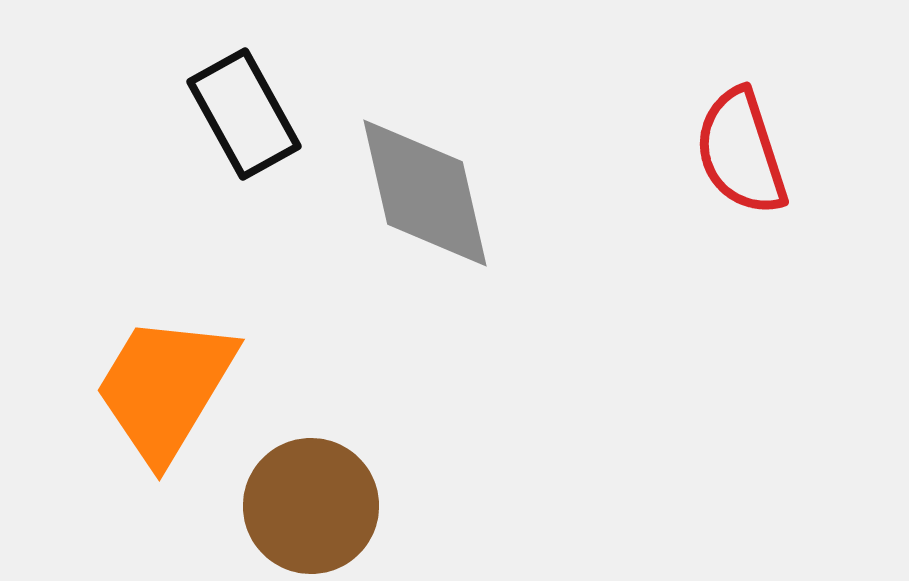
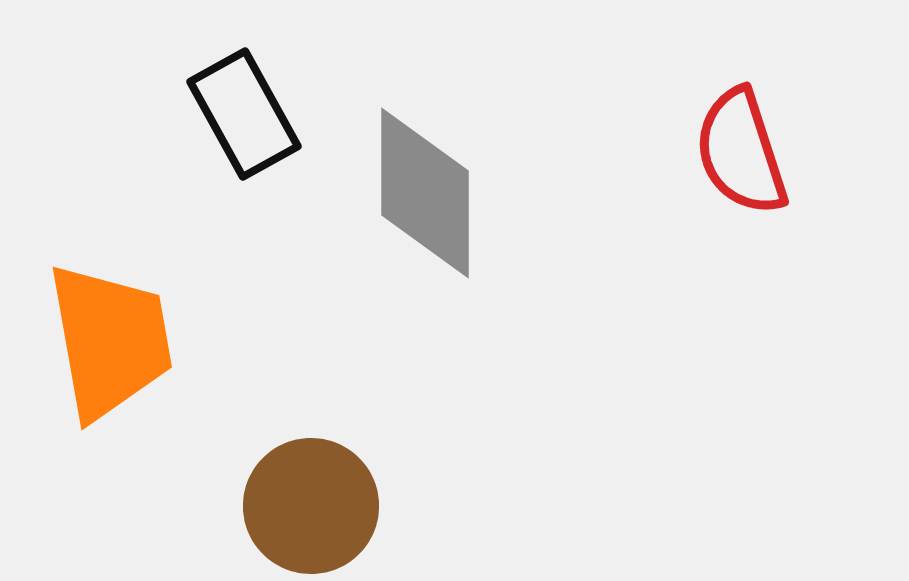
gray diamond: rotated 13 degrees clockwise
orange trapezoid: moved 55 px left, 47 px up; rotated 139 degrees clockwise
